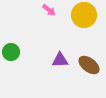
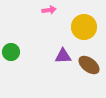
pink arrow: rotated 48 degrees counterclockwise
yellow circle: moved 12 px down
purple triangle: moved 3 px right, 4 px up
